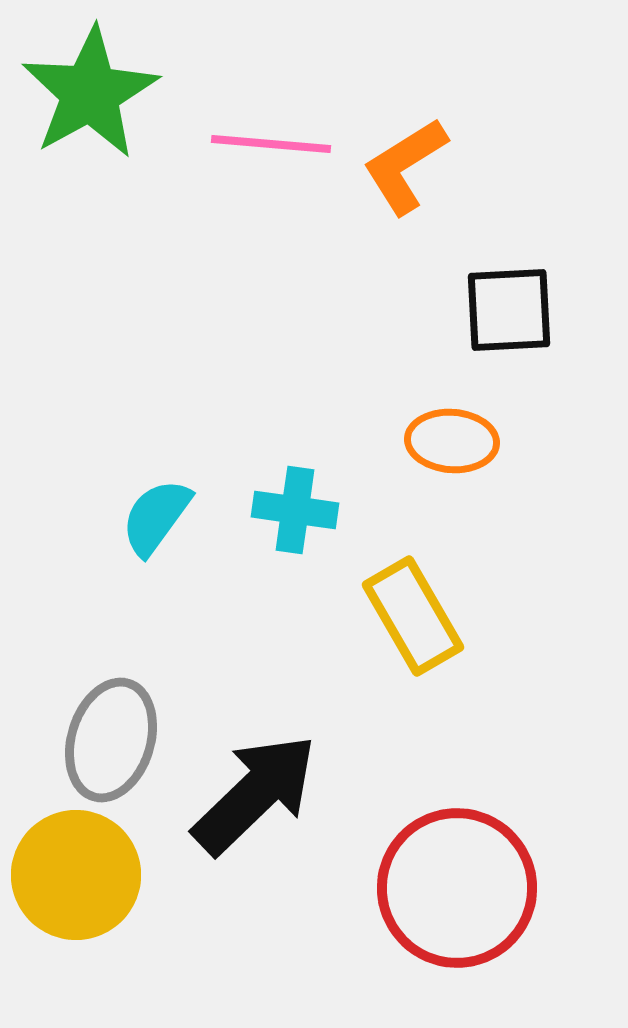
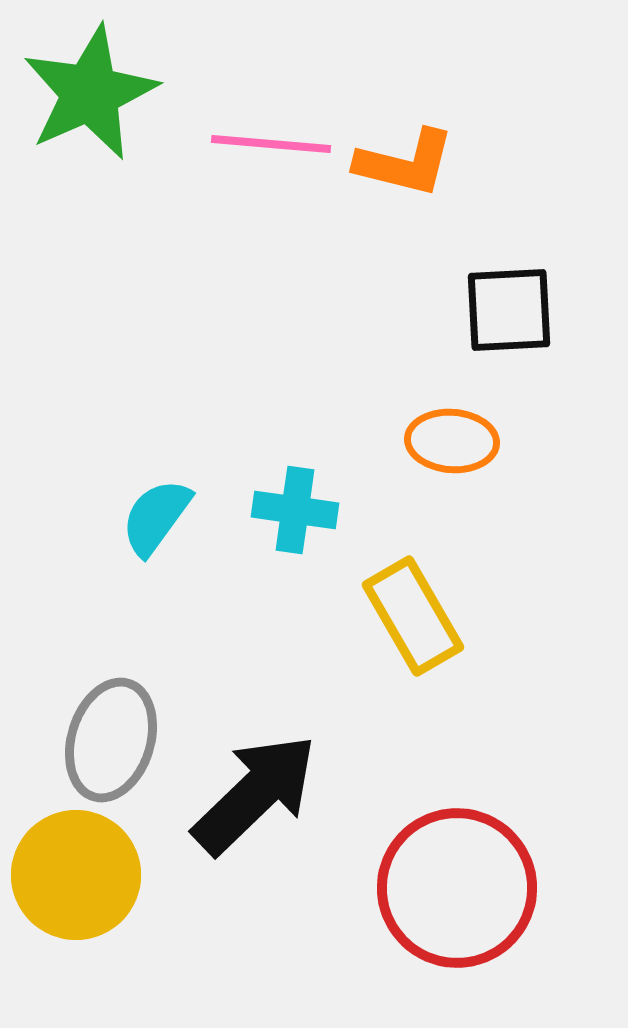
green star: rotated 5 degrees clockwise
orange L-shape: moved 3 px up; rotated 134 degrees counterclockwise
